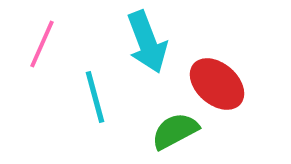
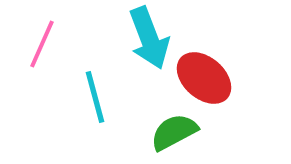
cyan arrow: moved 2 px right, 4 px up
red ellipse: moved 13 px left, 6 px up
green semicircle: moved 1 px left, 1 px down
